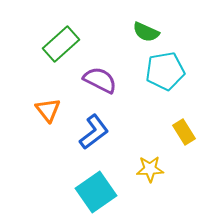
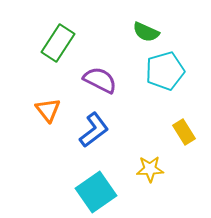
green rectangle: moved 3 px left, 1 px up; rotated 15 degrees counterclockwise
cyan pentagon: rotated 6 degrees counterclockwise
blue L-shape: moved 2 px up
